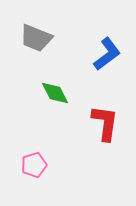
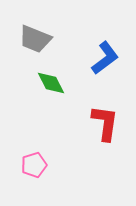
gray trapezoid: moved 1 px left, 1 px down
blue L-shape: moved 2 px left, 4 px down
green diamond: moved 4 px left, 10 px up
